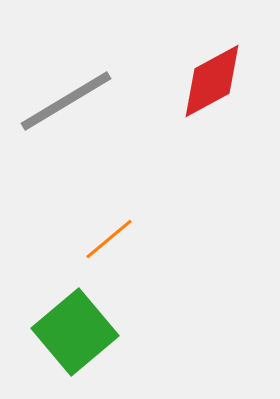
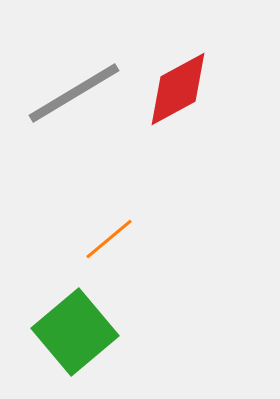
red diamond: moved 34 px left, 8 px down
gray line: moved 8 px right, 8 px up
